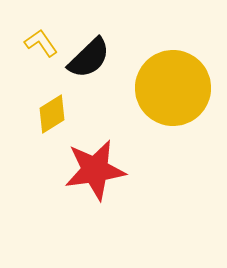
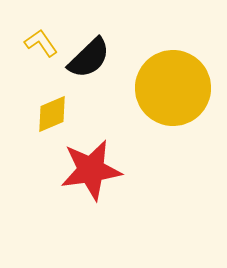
yellow diamond: rotated 9 degrees clockwise
red star: moved 4 px left
